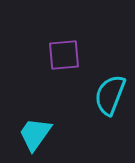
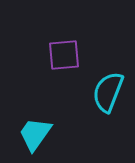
cyan semicircle: moved 2 px left, 3 px up
